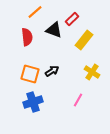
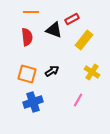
orange line: moved 4 px left; rotated 42 degrees clockwise
red rectangle: rotated 16 degrees clockwise
orange square: moved 3 px left
